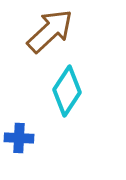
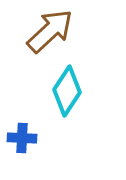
blue cross: moved 3 px right
